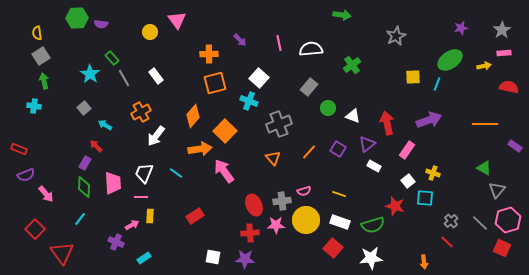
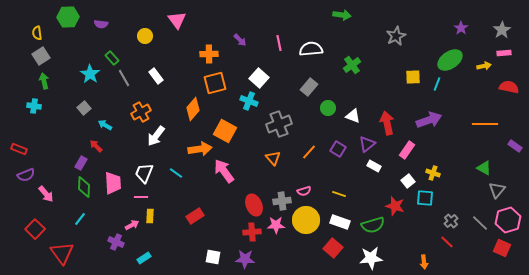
green hexagon at (77, 18): moved 9 px left, 1 px up
purple star at (461, 28): rotated 24 degrees counterclockwise
yellow circle at (150, 32): moved 5 px left, 4 px down
orange diamond at (193, 116): moved 7 px up
orange square at (225, 131): rotated 15 degrees counterclockwise
purple rectangle at (85, 163): moved 4 px left
red cross at (250, 233): moved 2 px right, 1 px up
